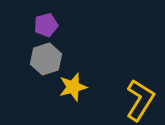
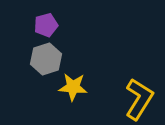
yellow star: rotated 20 degrees clockwise
yellow L-shape: moved 1 px left, 1 px up
